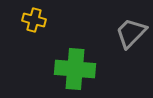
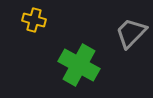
green cross: moved 4 px right, 4 px up; rotated 24 degrees clockwise
